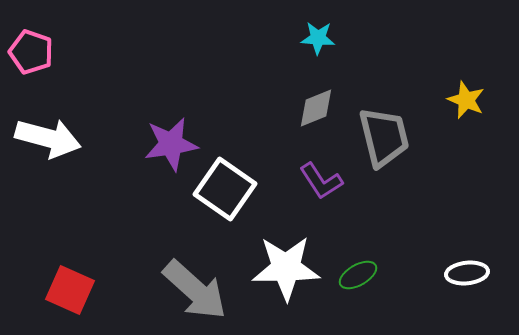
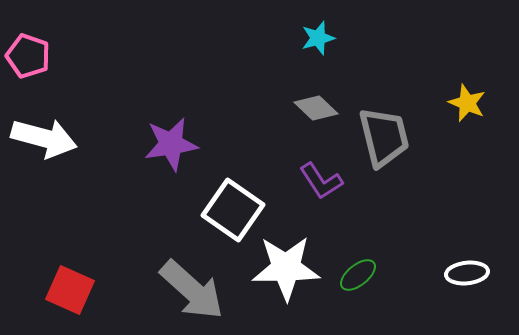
cyan star: rotated 20 degrees counterclockwise
pink pentagon: moved 3 px left, 4 px down
yellow star: moved 1 px right, 3 px down
gray diamond: rotated 66 degrees clockwise
white arrow: moved 4 px left
white square: moved 8 px right, 21 px down
green ellipse: rotated 9 degrees counterclockwise
gray arrow: moved 3 px left
